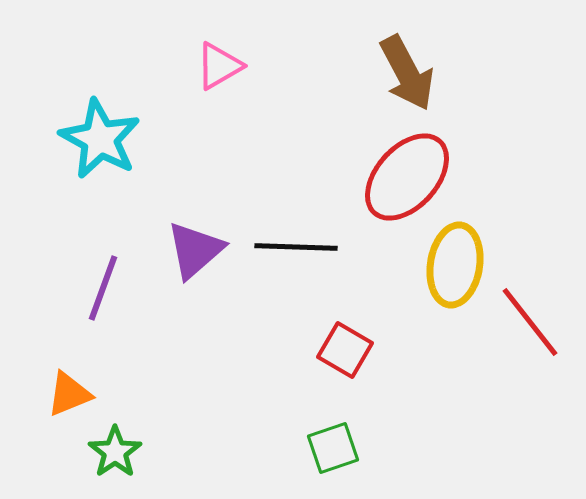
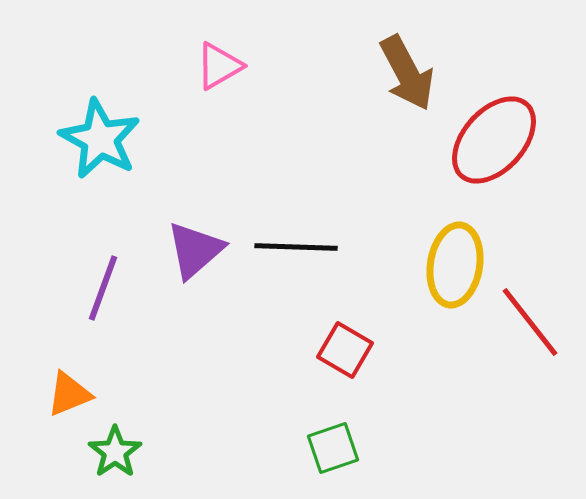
red ellipse: moved 87 px right, 37 px up
